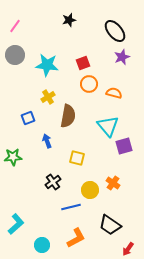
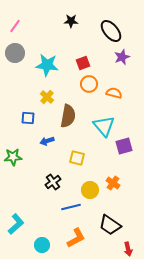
black star: moved 2 px right, 1 px down; rotated 16 degrees clockwise
black ellipse: moved 4 px left
gray circle: moved 2 px up
yellow cross: moved 1 px left; rotated 16 degrees counterclockwise
blue square: rotated 24 degrees clockwise
cyan triangle: moved 4 px left
blue arrow: rotated 88 degrees counterclockwise
red arrow: rotated 48 degrees counterclockwise
